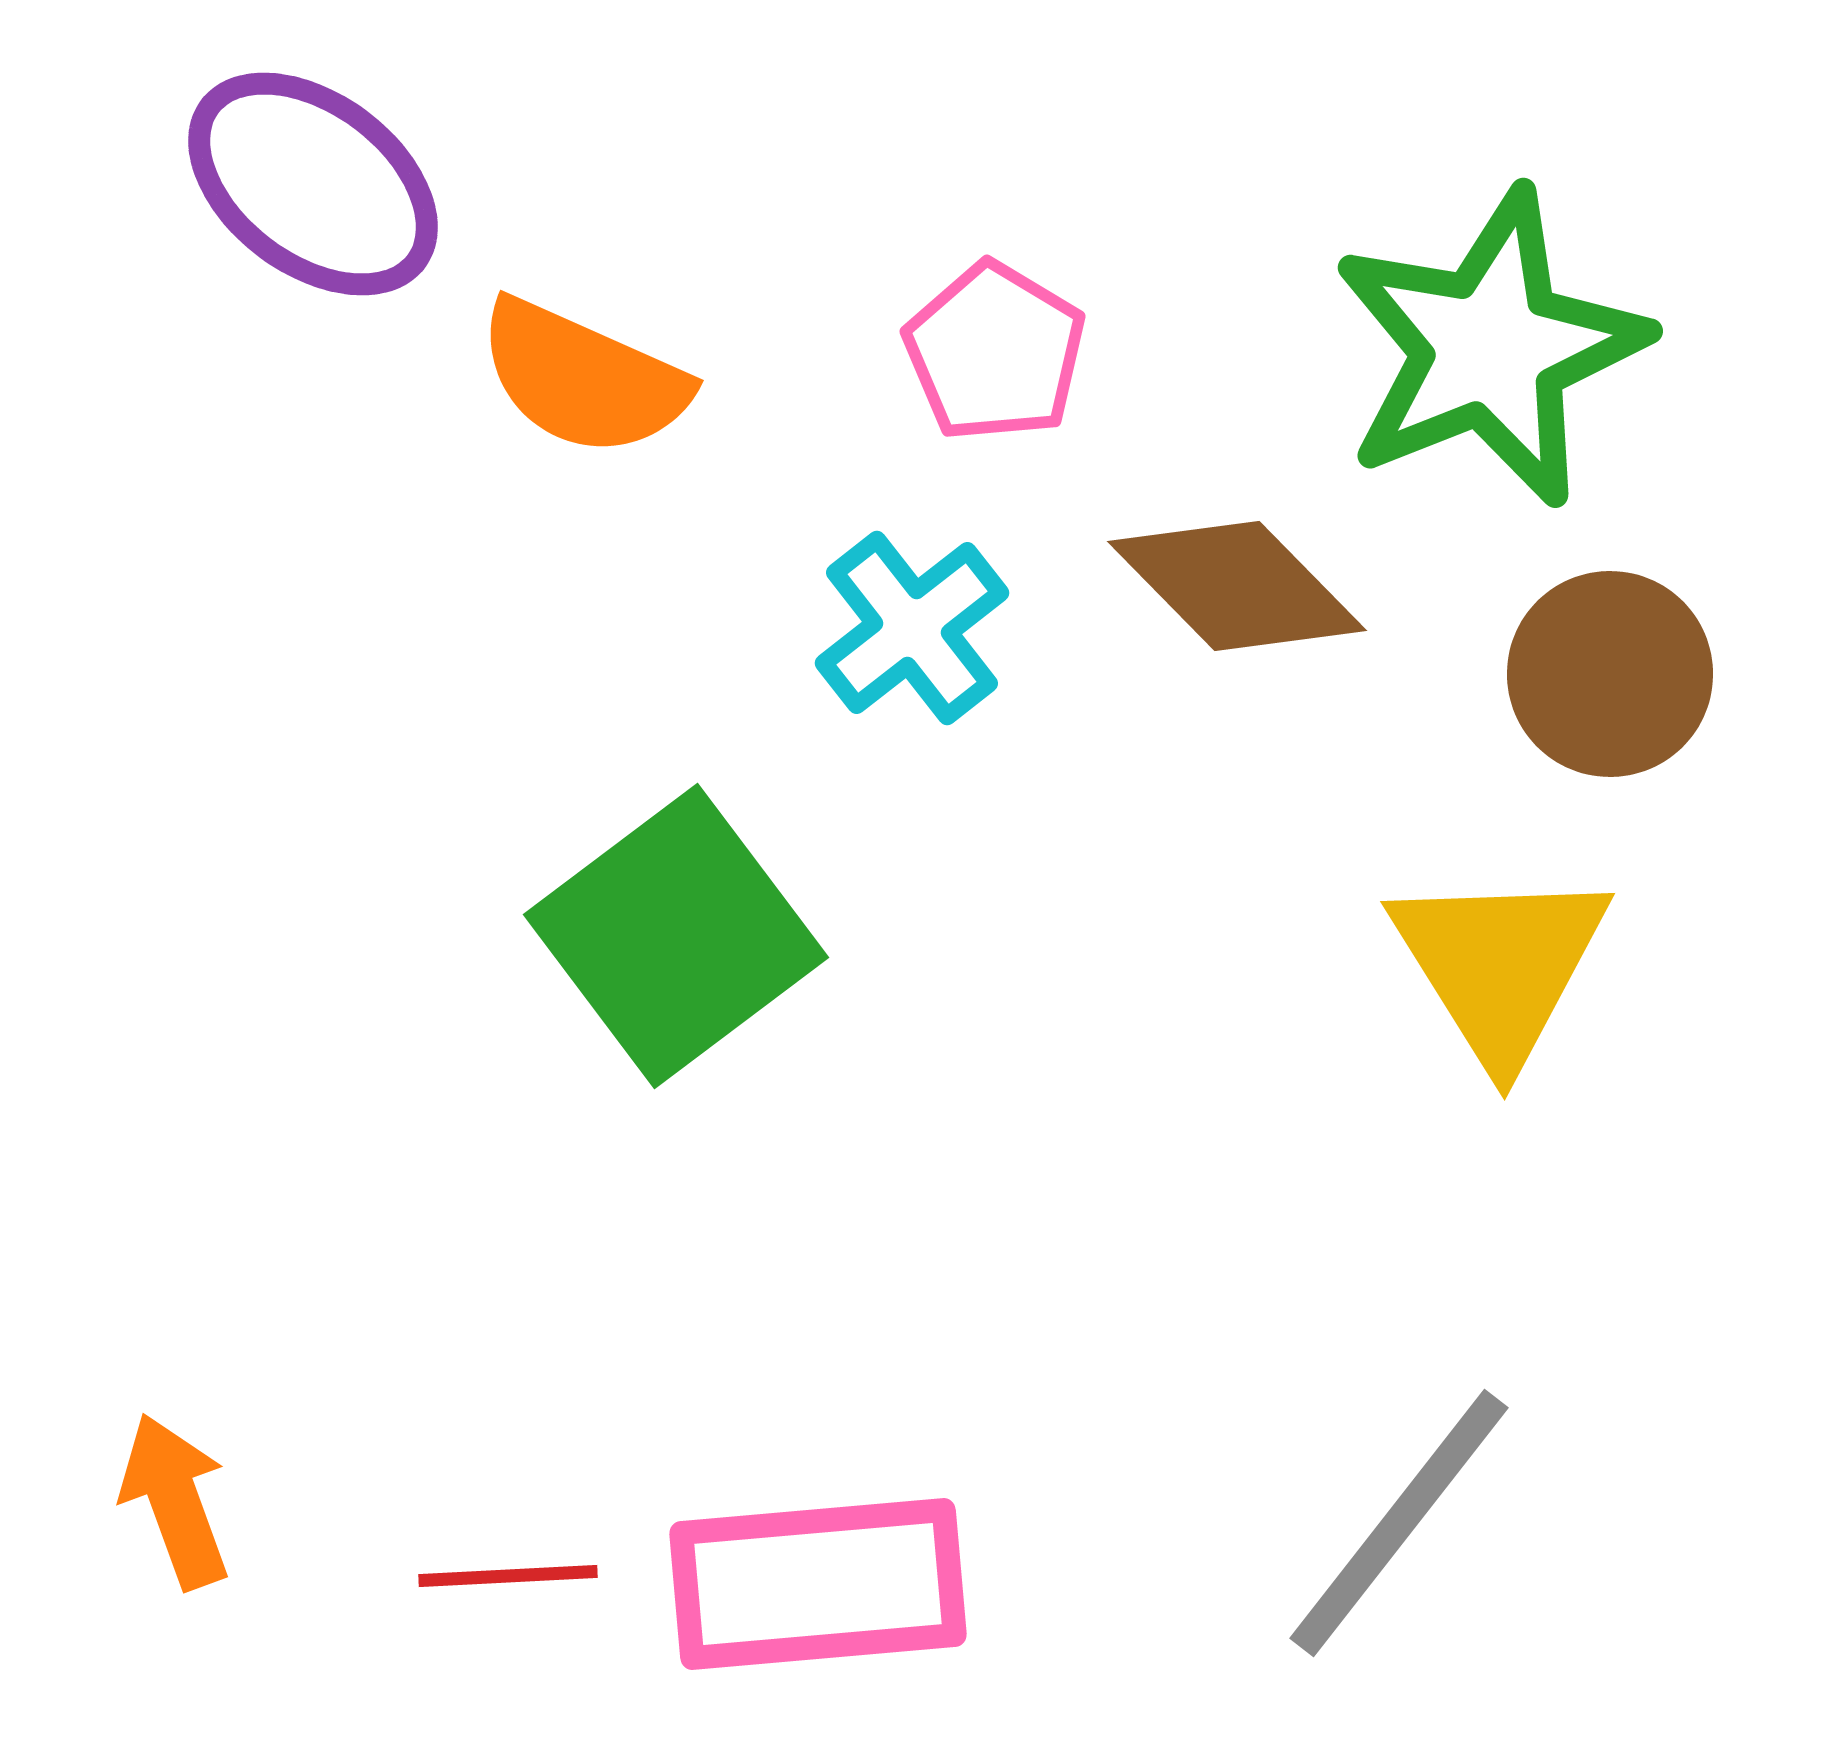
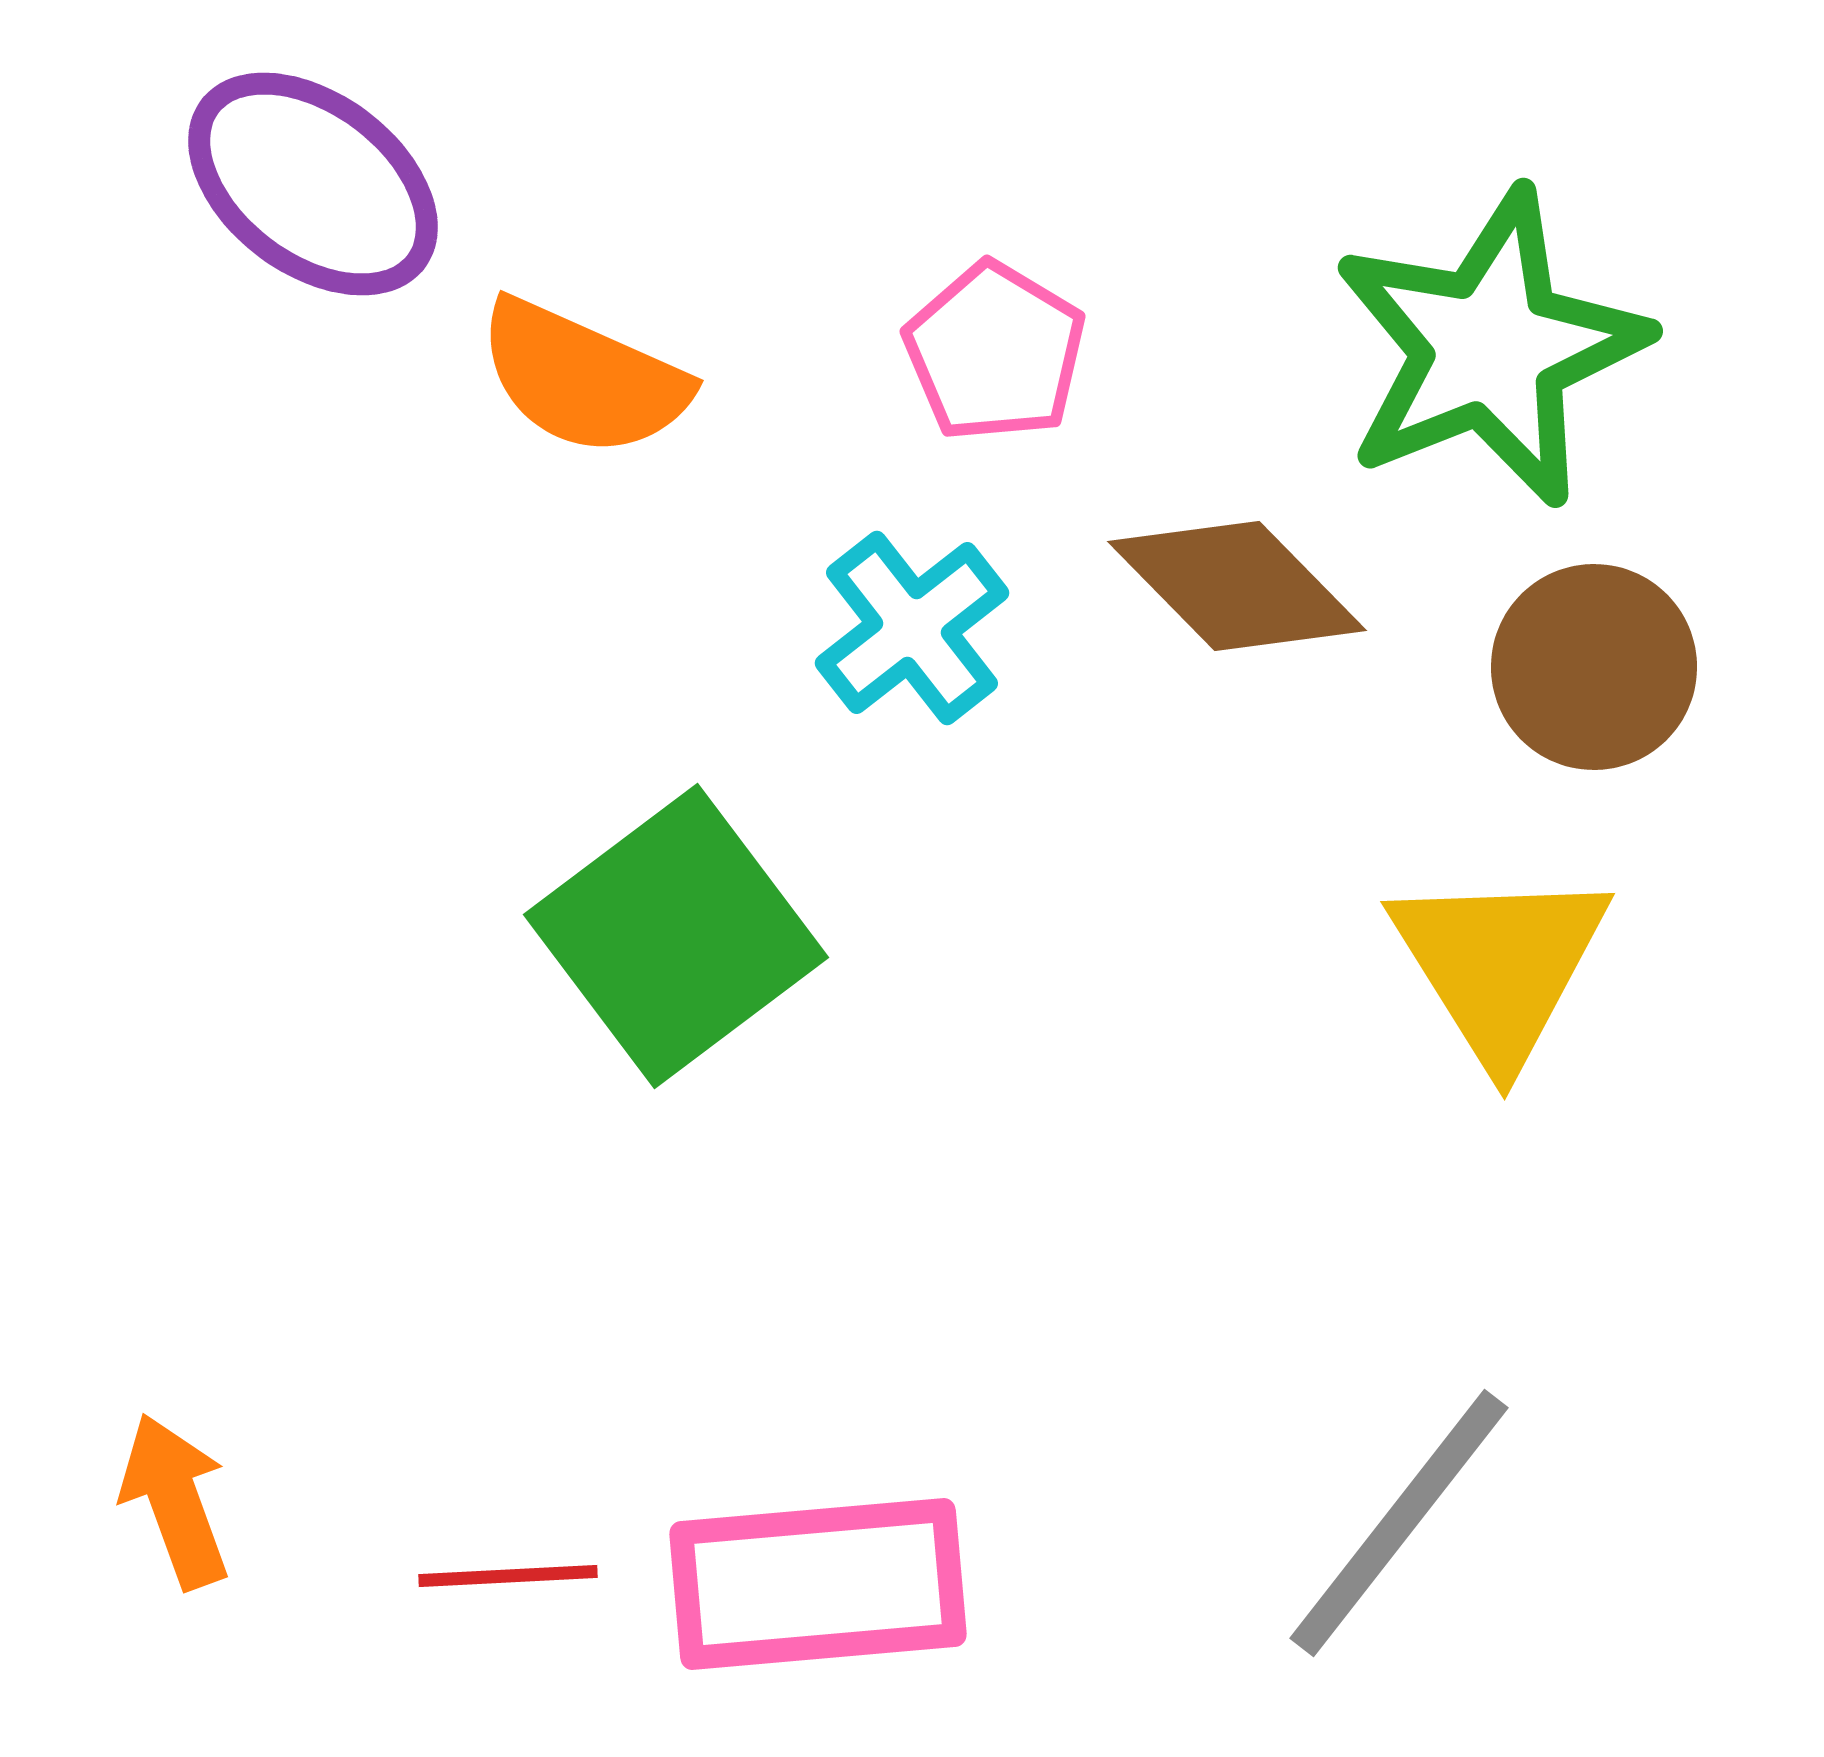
brown circle: moved 16 px left, 7 px up
